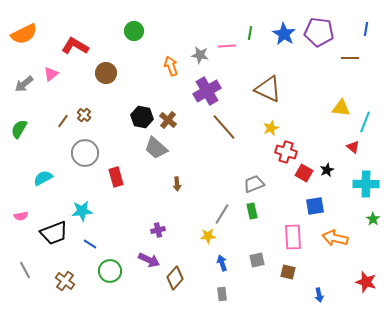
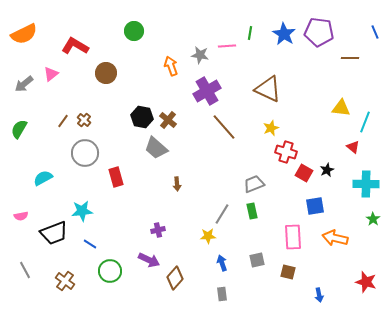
blue line at (366, 29): moved 9 px right, 3 px down; rotated 32 degrees counterclockwise
brown cross at (84, 115): moved 5 px down
